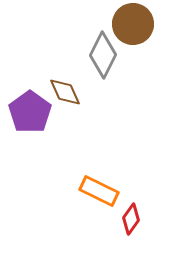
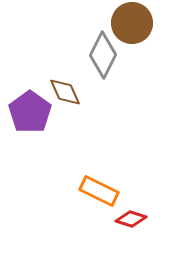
brown circle: moved 1 px left, 1 px up
red diamond: rotated 72 degrees clockwise
